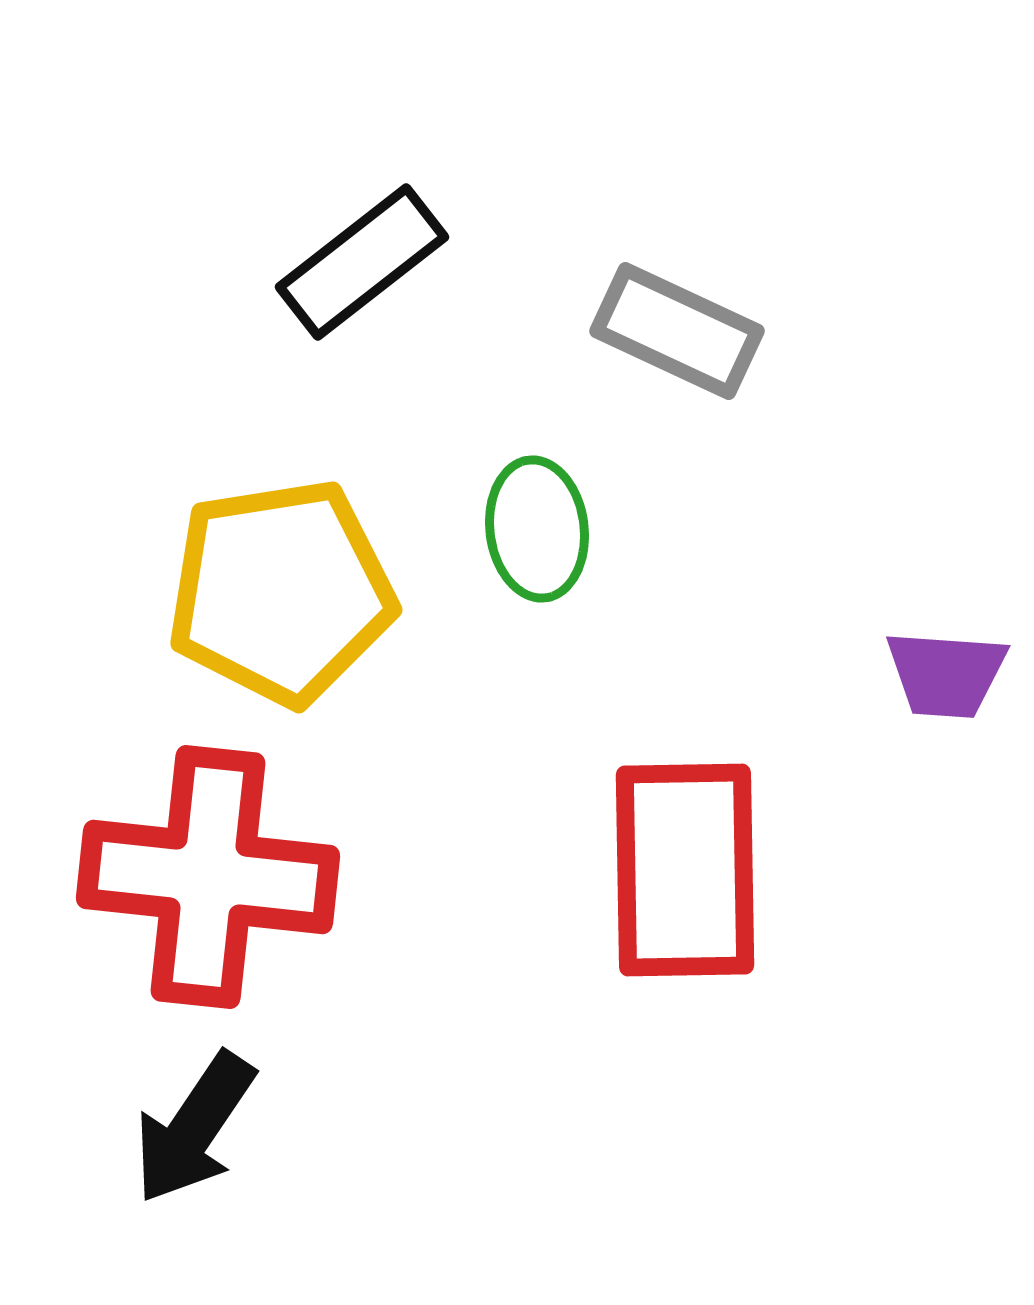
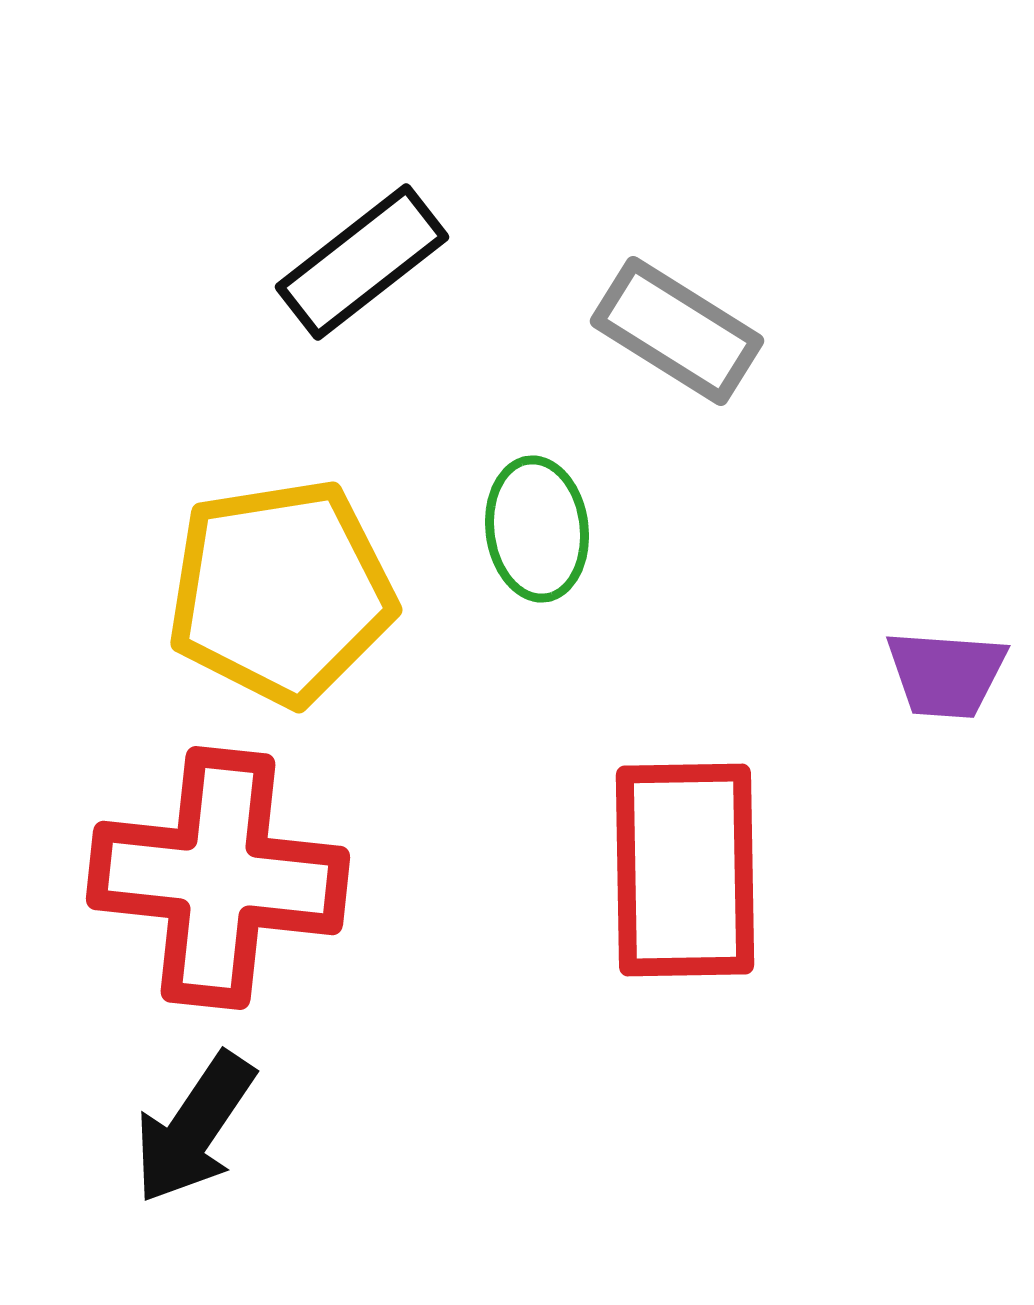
gray rectangle: rotated 7 degrees clockwise
red cross: moved 10 px right, 1 px down
